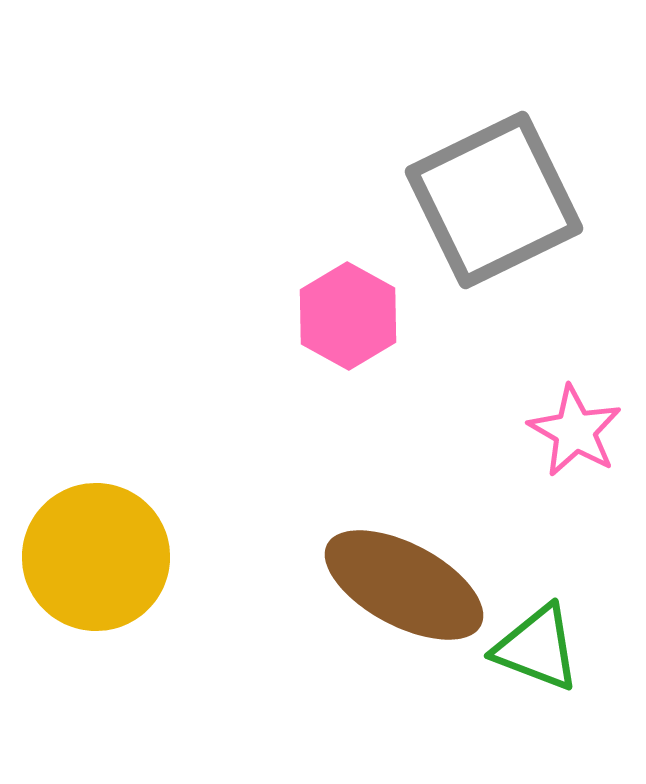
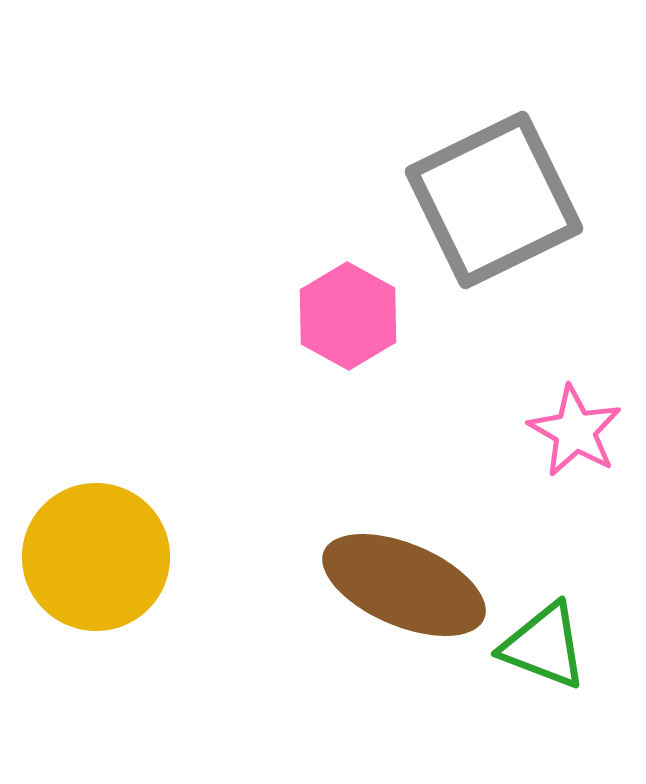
brown ellipse: rotated 5 degrees counterclockwise
green triangle: moved 7 px right, 2 px up
